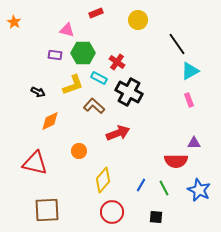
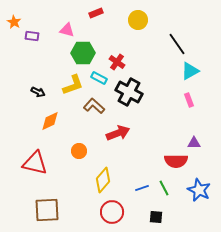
purple rectangle: moved 23 px left, 19 px up
blue line: moved 1 px right, 3 px down; rotated 40 degrees clockwise
